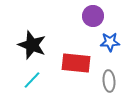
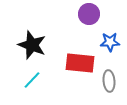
purple circle: moved 4 px left, 2 px up
red rectangle: moved 4 px right
